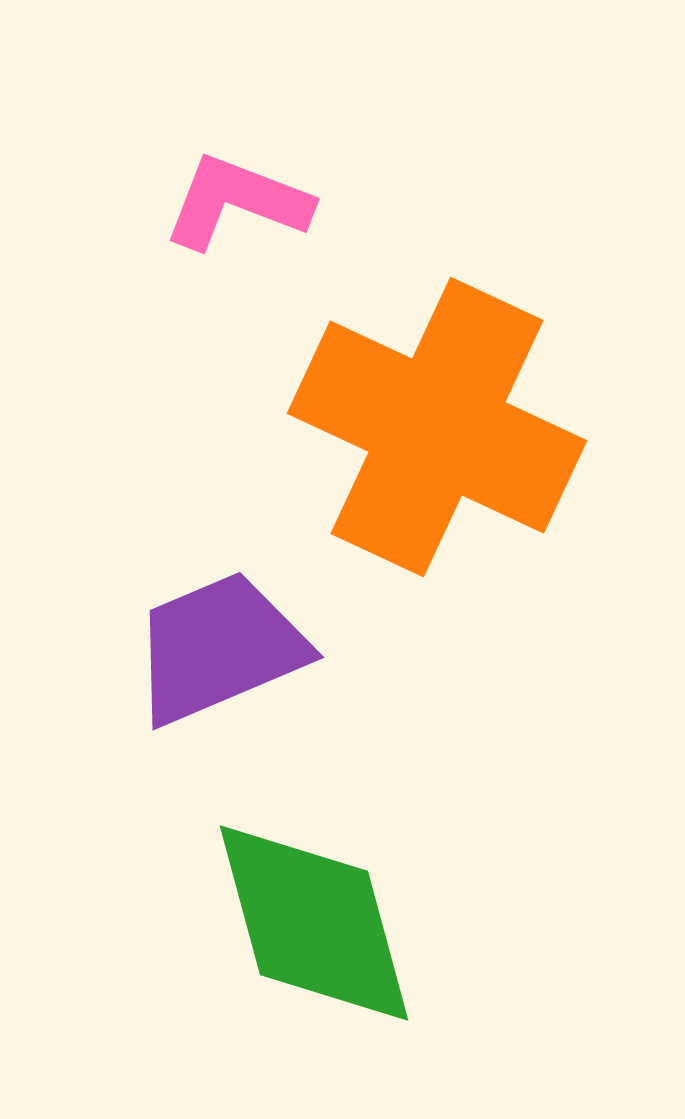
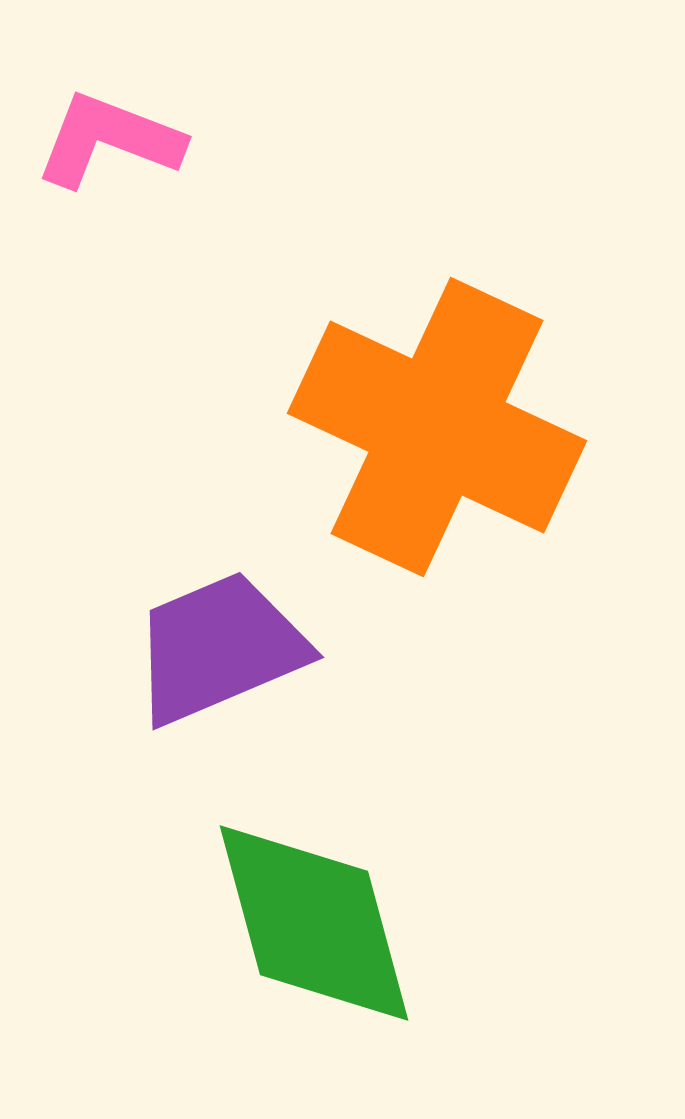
pink L-shape: moved 128 px left, 62 px up
